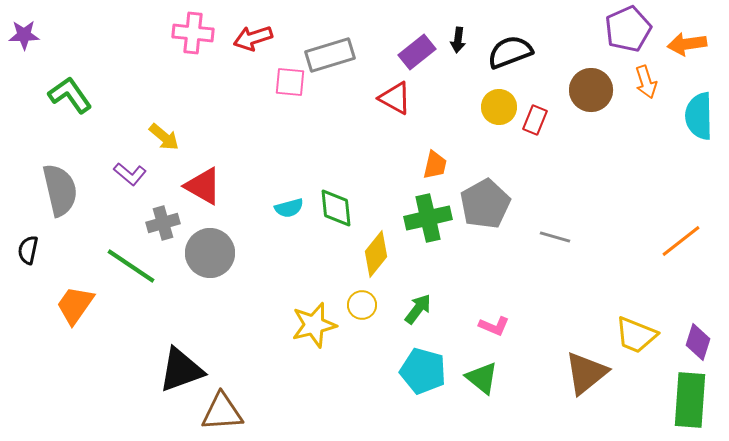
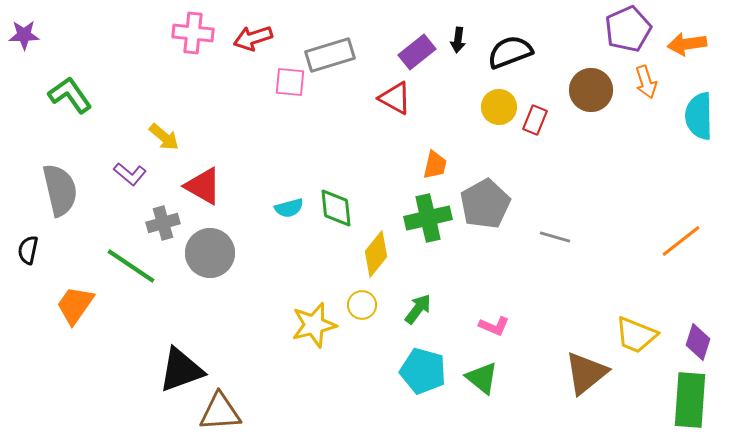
brown triangle at (222, 412): moved 2 px left
